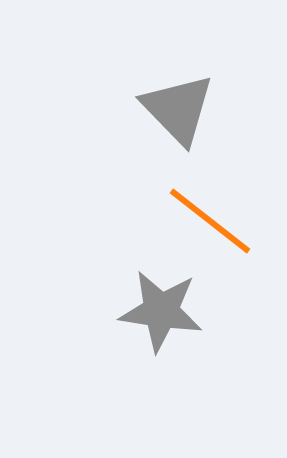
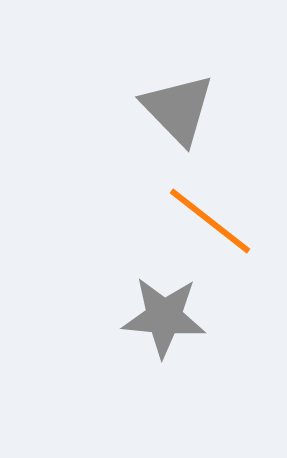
gray star: moved 3 px right, 6 px down; rotated 4 degrees counterclockwise
